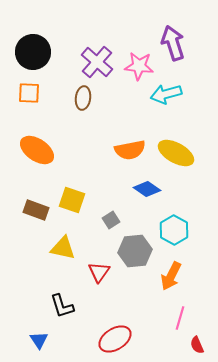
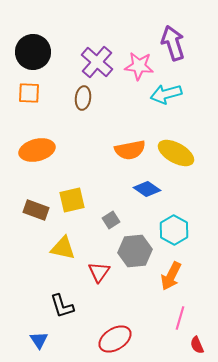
orange ellipse: rotated 48 degrees counterclockwise
yellow square: rotated 32 degrees counterclockwise
